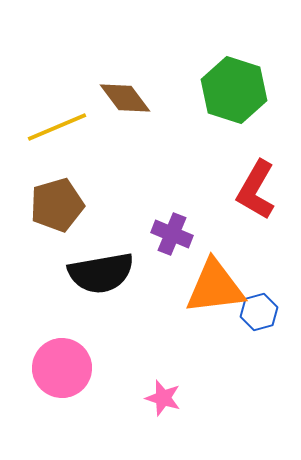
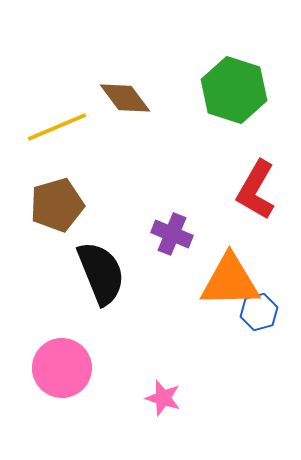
black semicircle: rotated 102 degrees counterclockwise
orange triangle: moved 15 px right, 6 px up; rotated 6 degrees clockwise
